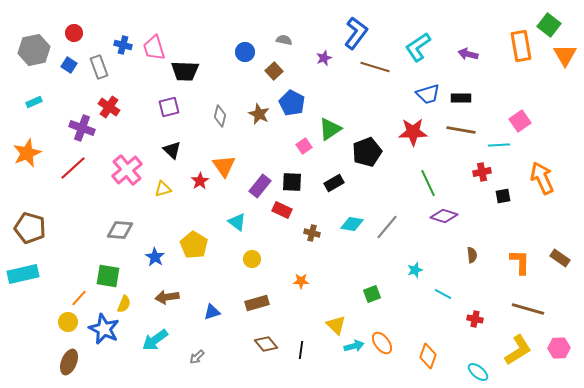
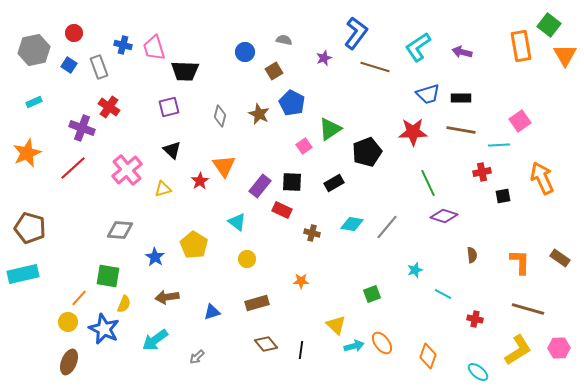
purple arrow at (468, 54): moved 6 px left, 2 px up
brown square at (274, 71): rotated 12 degrees clockwise
yellow circle at (252, 259): moved 5 px left
